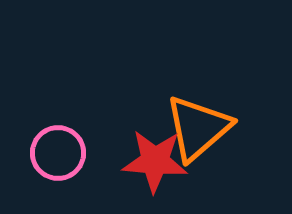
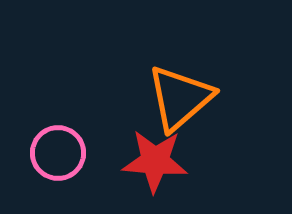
orange triangle: moved 18 px left, 30 px up
